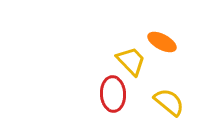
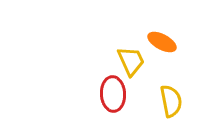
yellow trapezoid: rotated 20 degrees clockwise
yellow semicircle: moved 2 px right, 1 px up; rotated 40 degrees clockwise
